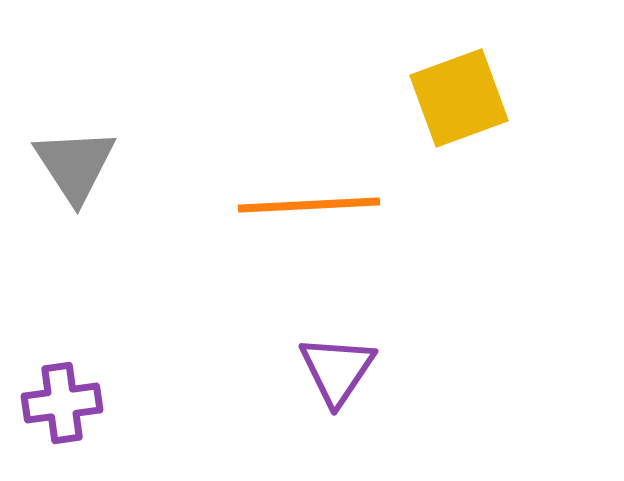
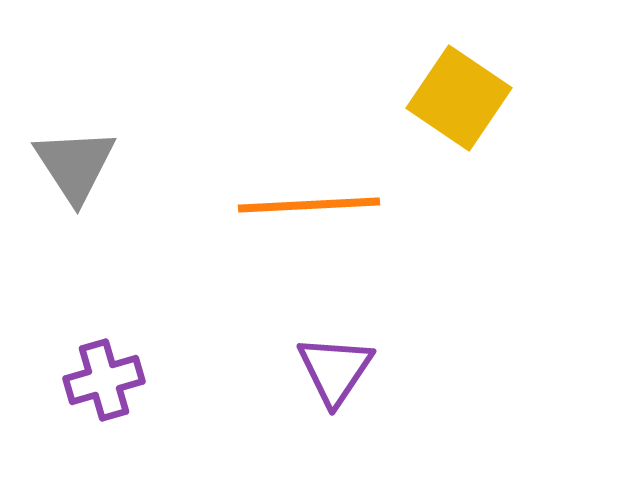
yellow square: rotated 36 degrees counterclockwise
purple triangle: moved 2 px left
purple cross: moved 42 px right, 23 px up; rotated 8 degrees counterclockwise
